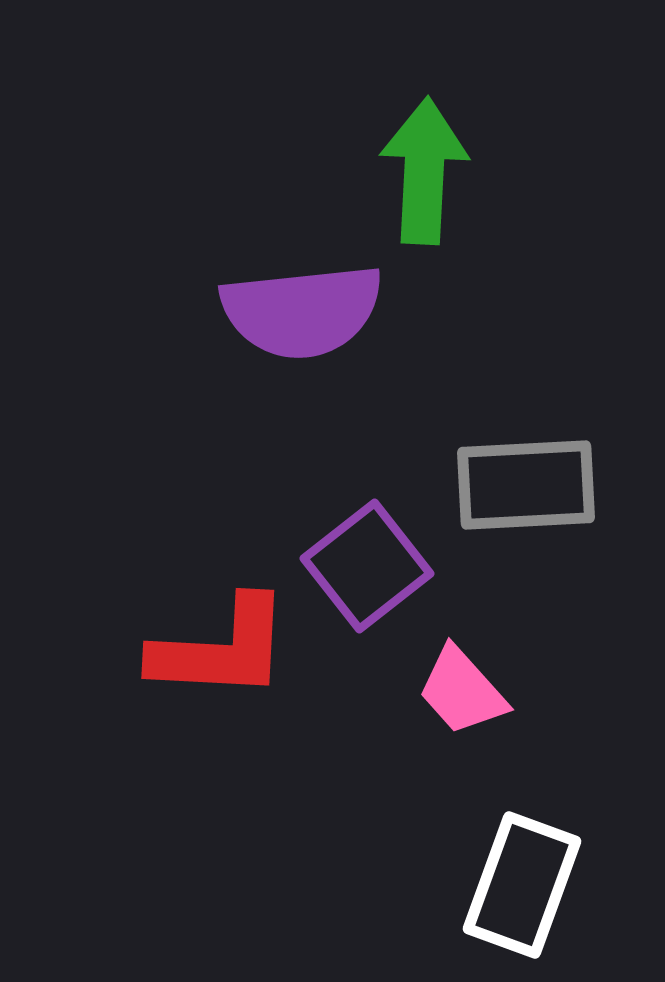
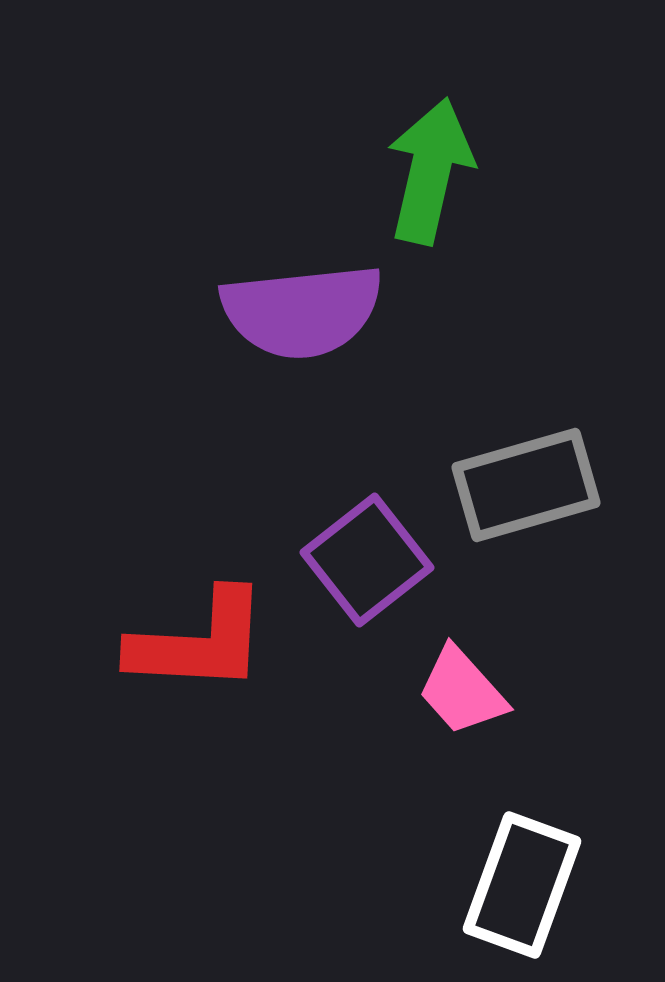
green arrow: moved 6 px right; rotated 10 degrees clockwise
gray rectangle: rotated 13 degrees counterclockwise
purple square: moved 6 px up
red L-shape: moved 22 px left, 7 px up
